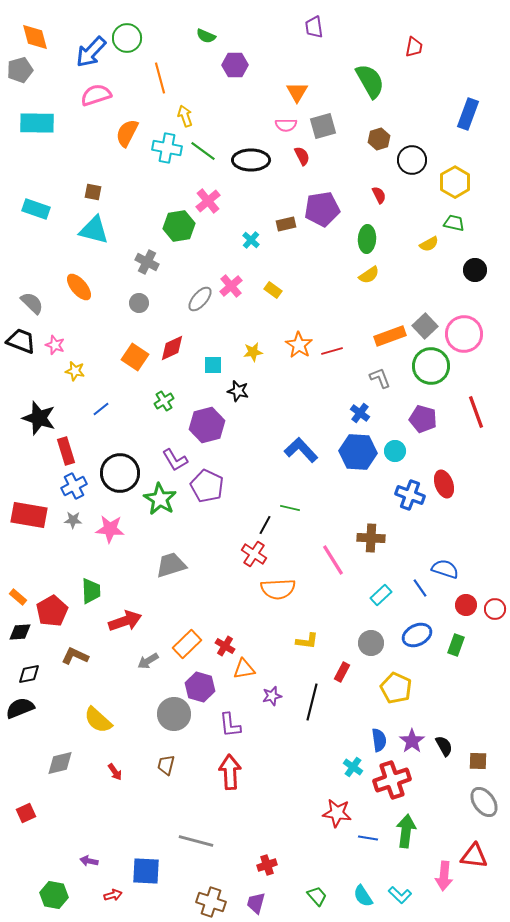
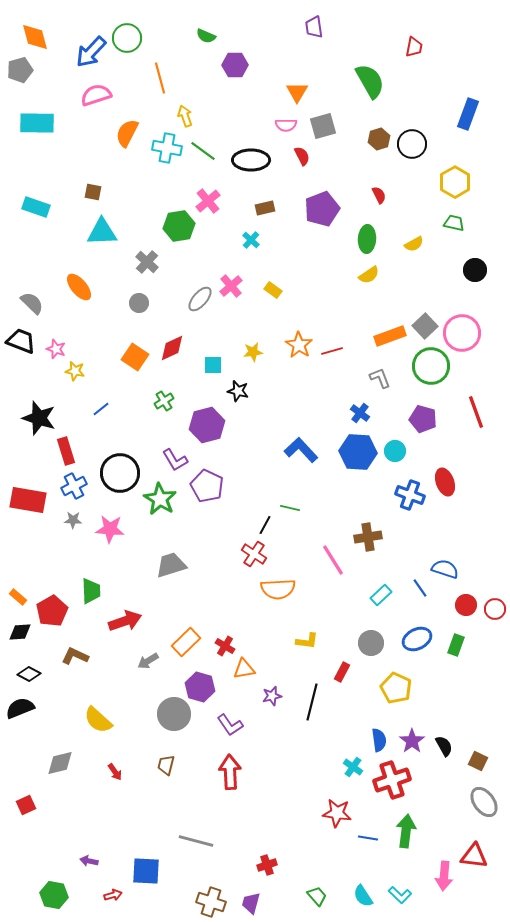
black circle at (412, 160): moved 16 px up
cyan rectangle at (36, 209): moved 2 px up
purple pentagon at (322, 209): rotated 12 degrees counterclockwise
brown rectangle at (286, 224): moved 21 px left, 16 px up
cyan triangle at (94, 230): moved 8 px right, 2 px down; rotated 16 degrees counterclockwise
yellow semicircle at (429, 244): moved 15 px left
gray cross at (147, 262): rotated 15 degrees clockwise
pink circle at (464, 334): moved 2 px left, 1 px up
pink star at (55, 345): moved 1 px right, 4 px down
red ellipse at (444, 484): moved 1 px right, 2 px up
red rectangle at (29, 515): moved 1 px left, 15 px up
brown cross at (371, 538): moved 3 px left, 1 px up; rotated 12 degrees counterclockwise
blue ellipse at (417, 635): moved 4 px down
orange rectangle at (187, 644): moved 1 px left, 2 px up
black diamond at (29, 674): rotated 40 degrees clockwise
purple L-shape at (230, 725): rotated 28 degrees counterclockwise
brown square at (478, 761): rotated 24 degrees clockwise
red square at (26, 813): moved 8 px up
purple trapezoid at (256, 903): moved 5 px left
